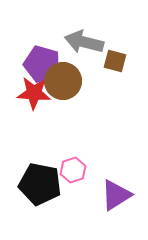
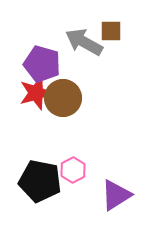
gray arrow: rotated 15 degrees clockwise
brown square: moved 4 px left, 30 px up; rotated 15 degrees counterclockwise
brown circle: moved 17 px down
red star: moved 2 px right; rotated 20 degrees counterclockwise
pink hexagon: rotated 10 degrees counterclockwise
black pentagon: moved 3 px up
